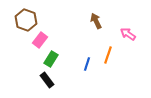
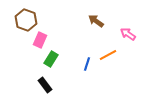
brown arrow: rotated 28 degrees counterclockwise
pink rectangle: rotated 14 degrees counterclockwise
orange line: rotated 42 degrees clockwise
black rectangle: moved 2 px left, 5 px down
